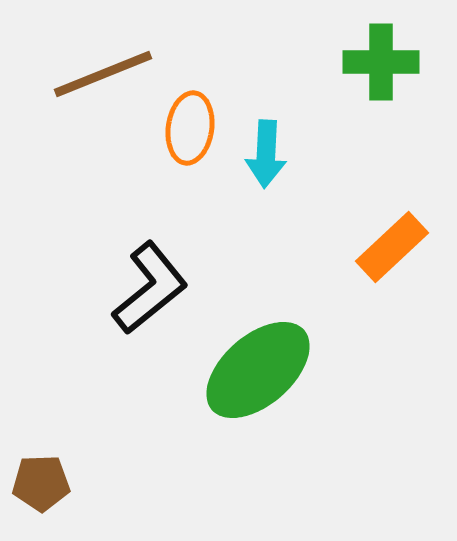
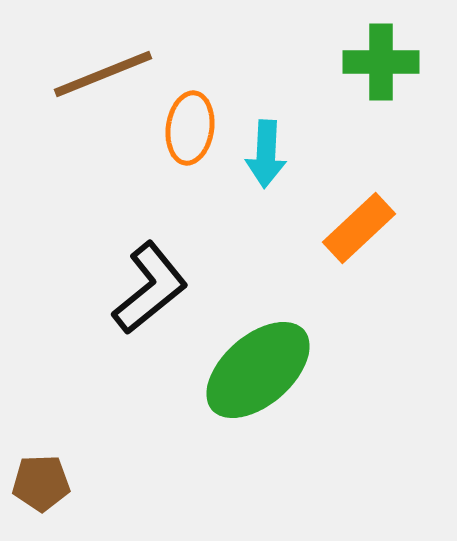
orange rectangle: moved 33 px left, 19 px up
